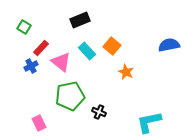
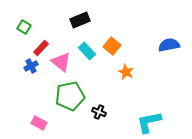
pink rectangle: rotated 35 degrees counterclockwise
